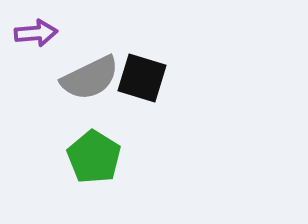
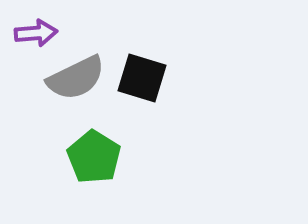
gray semicircle: moved 14 px left
